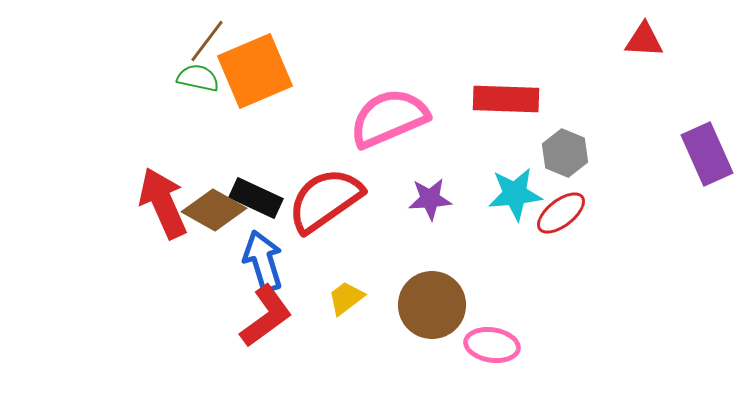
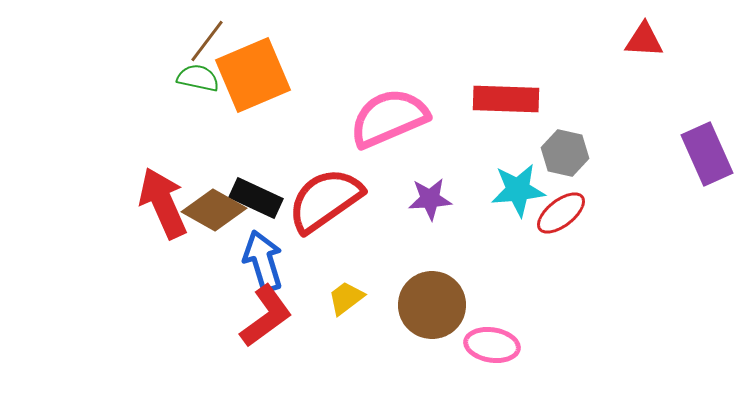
orange square: moved 2 px left, 4 px down
gray hexagon: rotated 9 degrees counterclockwise
cyan star: moved 3 px right, 4 px up
